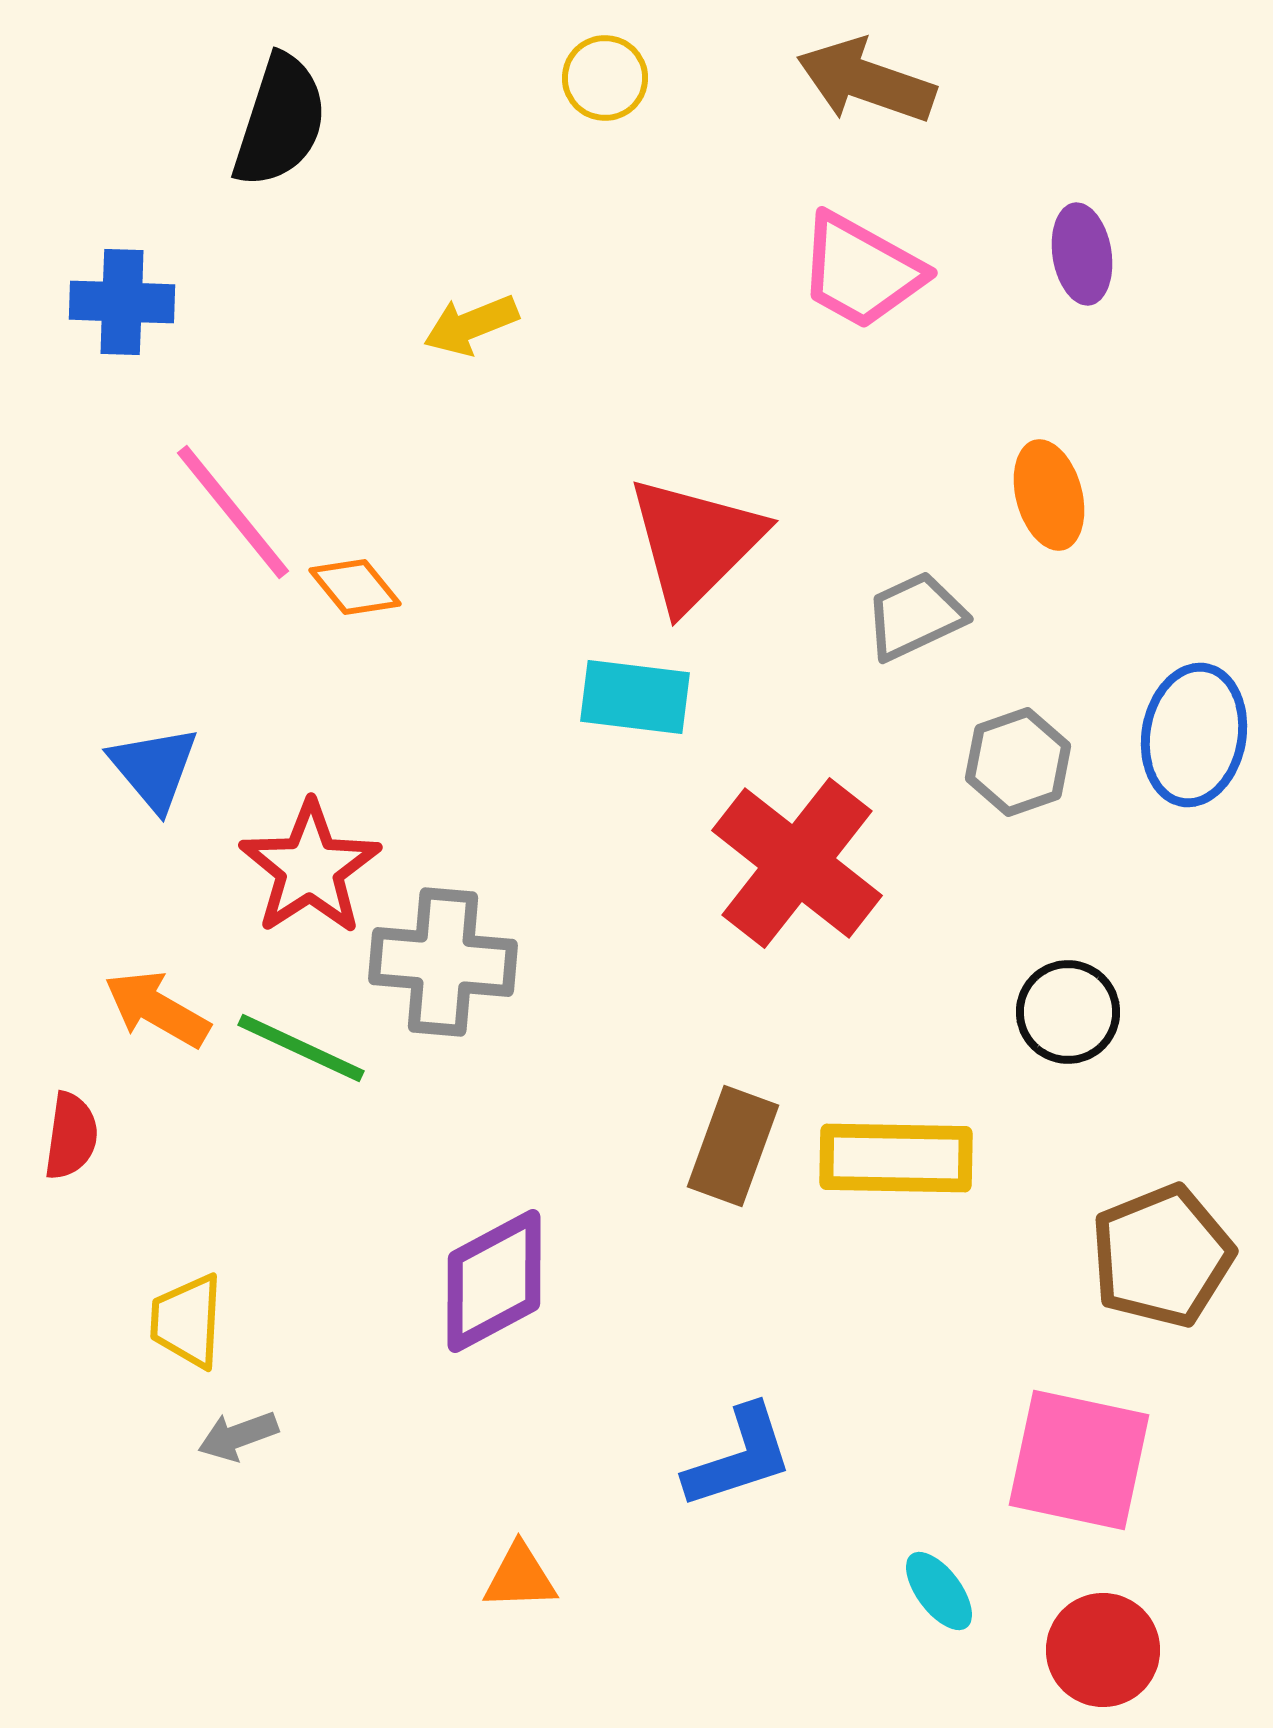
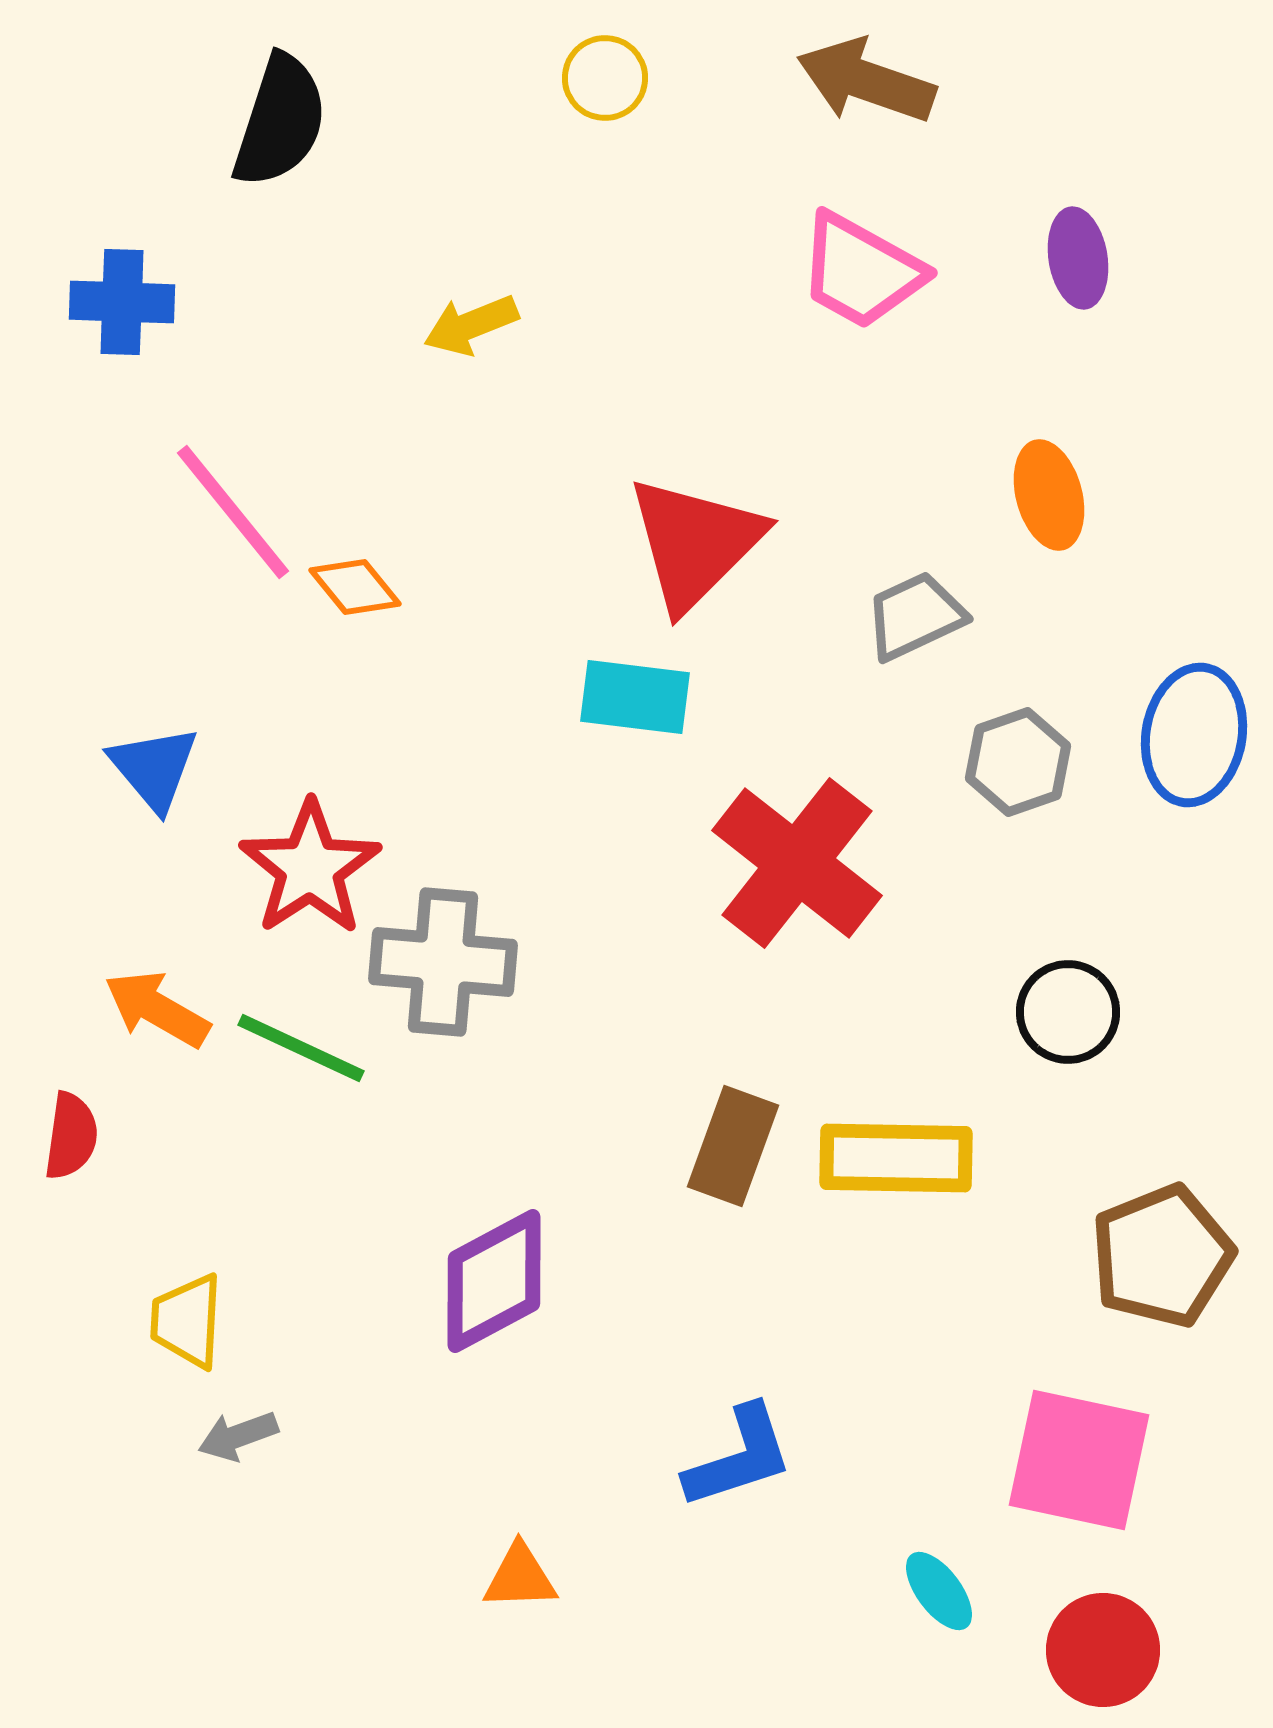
purple ellipse: moved 4 px left, 4 px down
